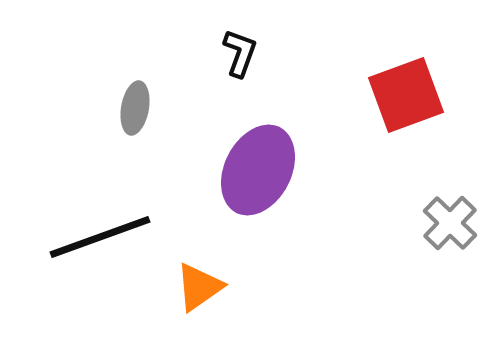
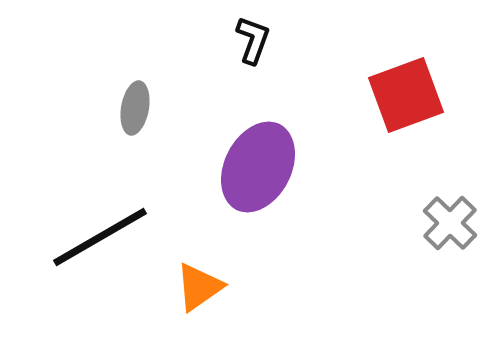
black L-shape: moved 13 px right, 13 px up
purple ellipse: moved 3 px up
black line: rotated 10 degrees counterclockwise
